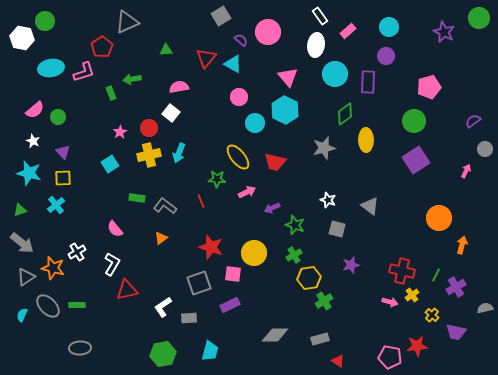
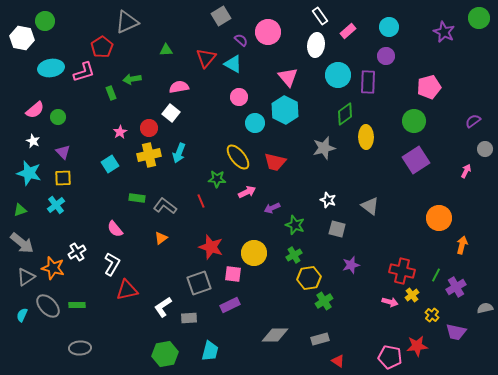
cyan circle at (335, 74): moved 3 px right, 1 px down
yellow ellipse at (366, 140): moved 3 px up
green hexagon at (163, 354): moved 2 px right
